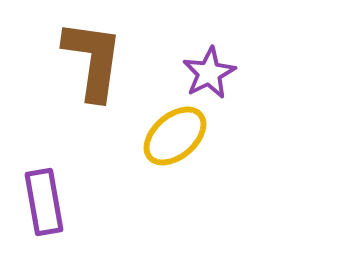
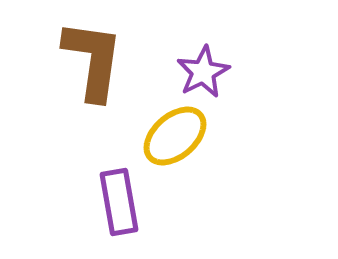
purple star: moved 6 px left, 1 px up
purple rectangle: moved 75 px right
